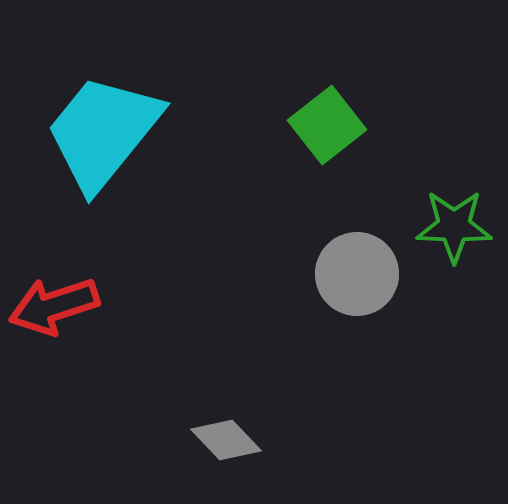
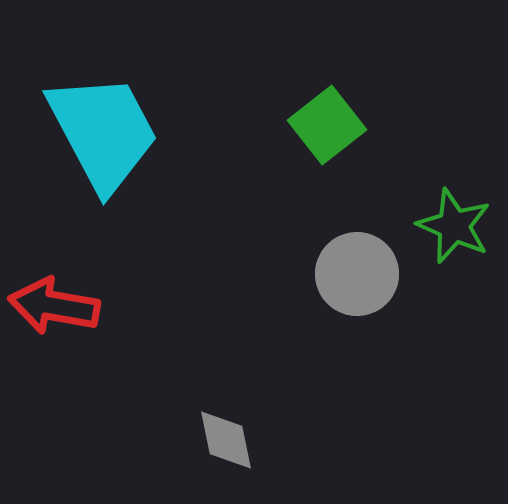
cyan trapezoid: rotated 113 degrees clockwise
green star: rotated 22 degrees clockwise
red arrow: rotated 28 degrees clockwise
gray diamond: rotated 32 degrees clockwise
